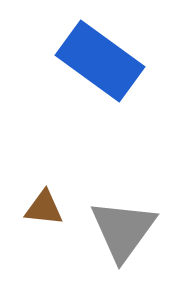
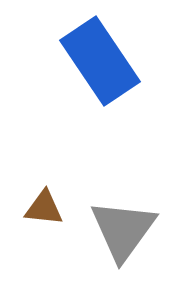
blue rectangle: rotated 20 degrees clockwise
